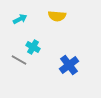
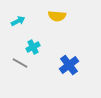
cyan arrow: moved 2 px left, 2 px down
cyan cross: rotated 32 degrees clockwise
gray line: moved 1 px right, 3 px down
